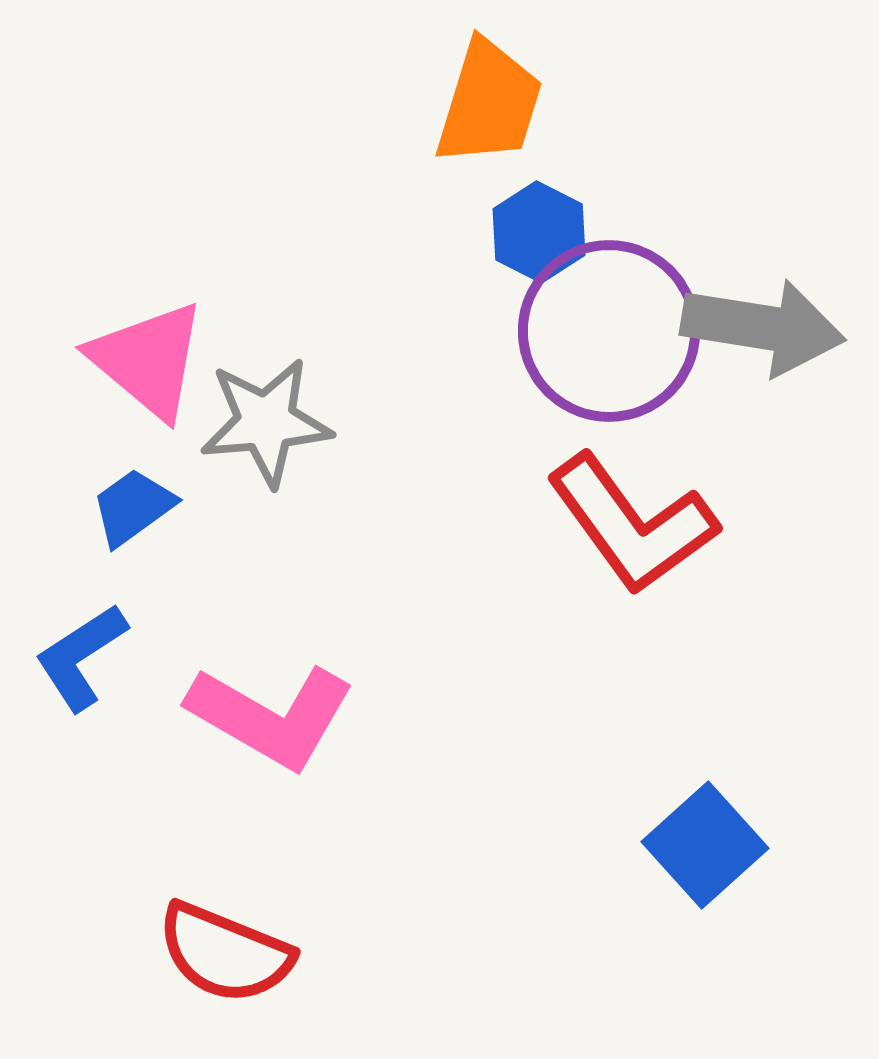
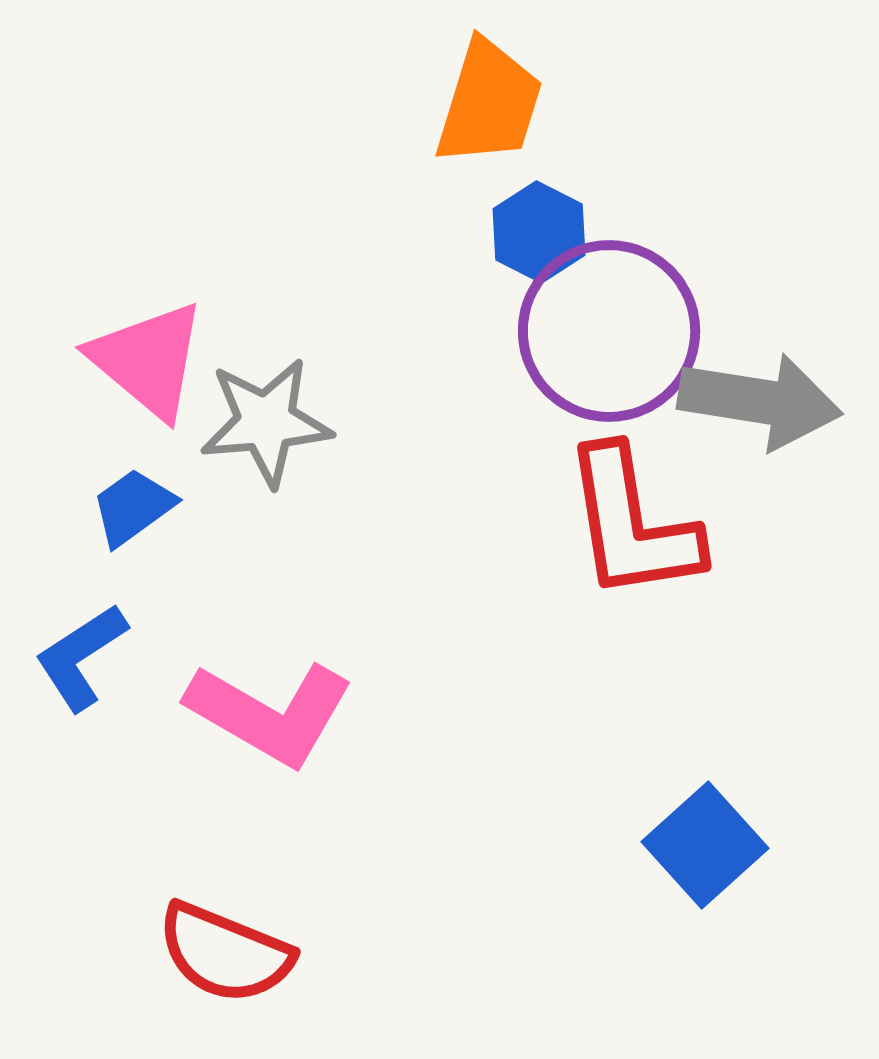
gray arrow: moved 3 px left, 74 px down
red L-shape: rotated 27 degrees clockwise
pink L-shape: moved 1 px left, 3 px up
